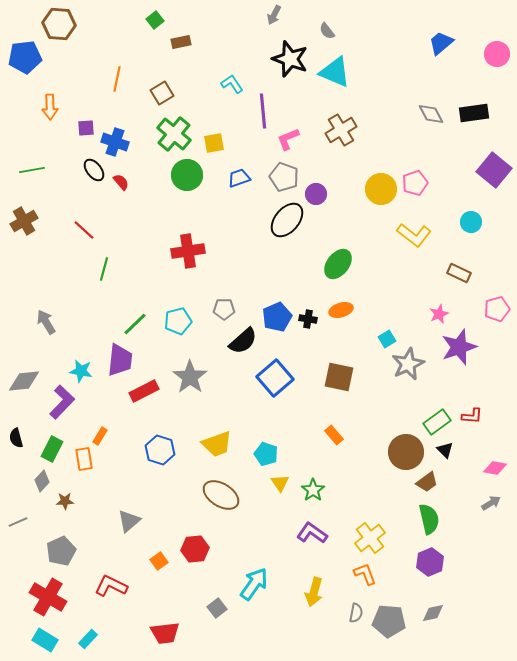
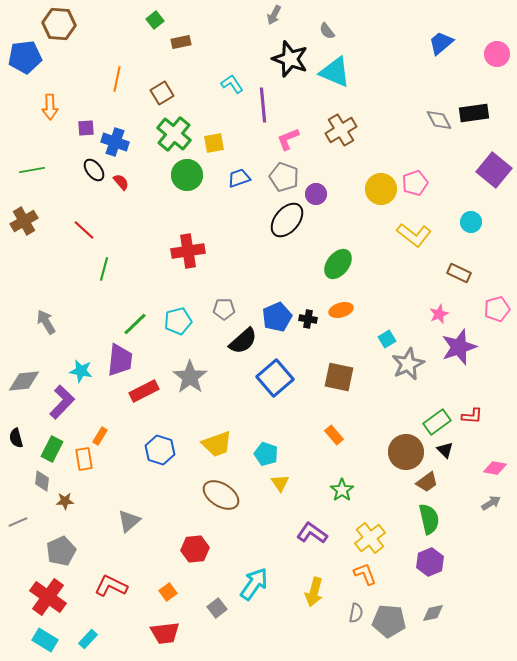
purple line at (263, 111): moved 6 px up
gray diamond at (431, 114): moved 8 px right, 6 px down
gray diamond at (42, 481): rotated 35 degrees counterclockwise
green star at (313, 490): moved 29 px right
orange square at (159, 561): moved 9 px right, 31 px down
red cross at (48, 597): rotated 6 degrees clockwise
